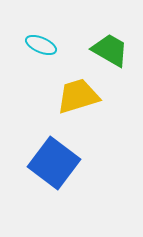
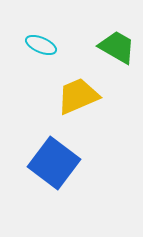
green trapezoid: moved 7 px right, 3 px up
yellow trapezoid: rotated 6 degrees counterclockwise
